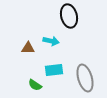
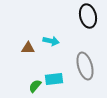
black ellipse: moved 19 px right
cyan rectangle: moved 9 px down
gray ellipse: moved 12 px up
green semicircle: moved 1 px down; rotated 96 degrees clockwise
